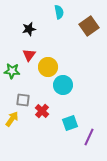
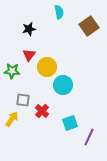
yellow circle: moved 1 px left
